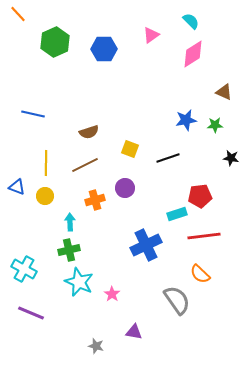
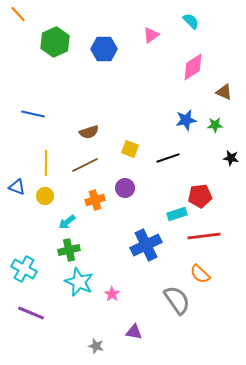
pink diamond: moved 13 px down
cyan arrow: moved 3 px left; rotated 126 degrees counterclockwise
